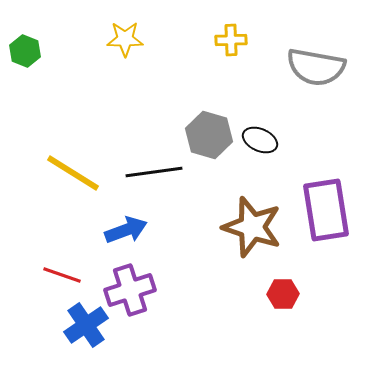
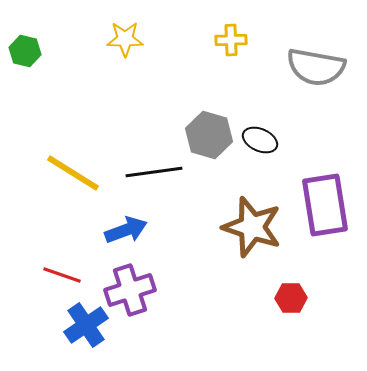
green hexagon: rotated 8 degrees counterclockwise
purple rectangle: moved 1 px left, 5 px up
red hexagon: moved 8 px right, 4 px down
